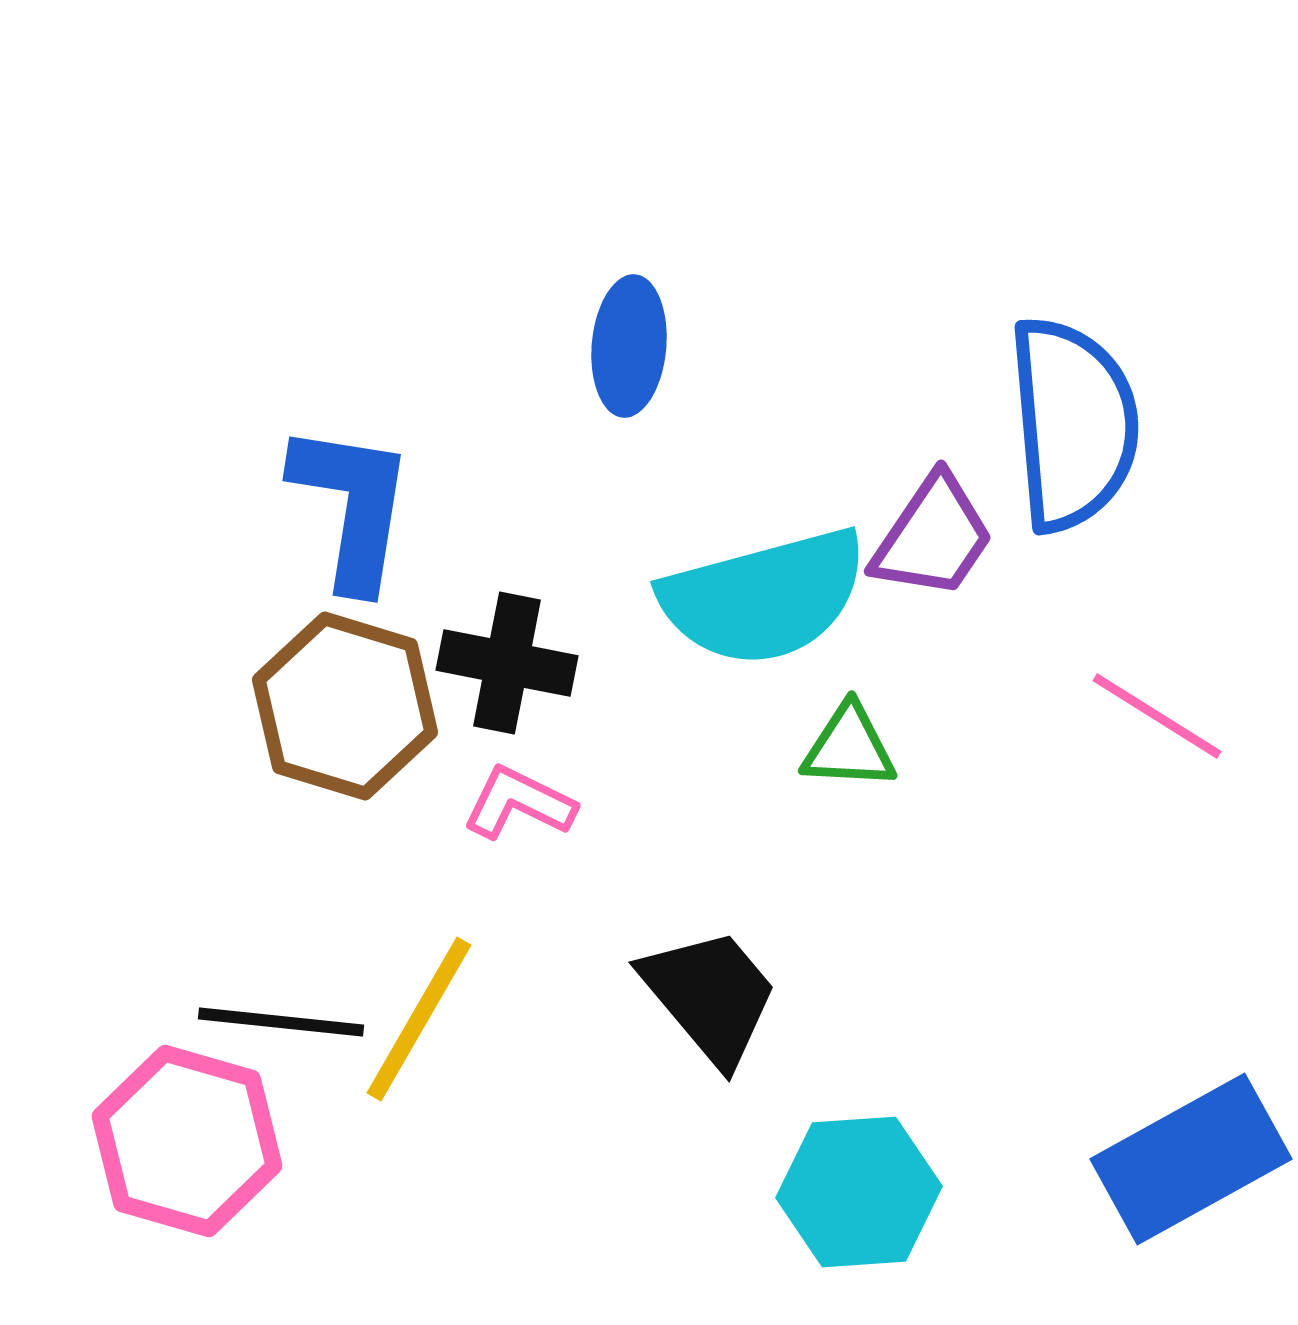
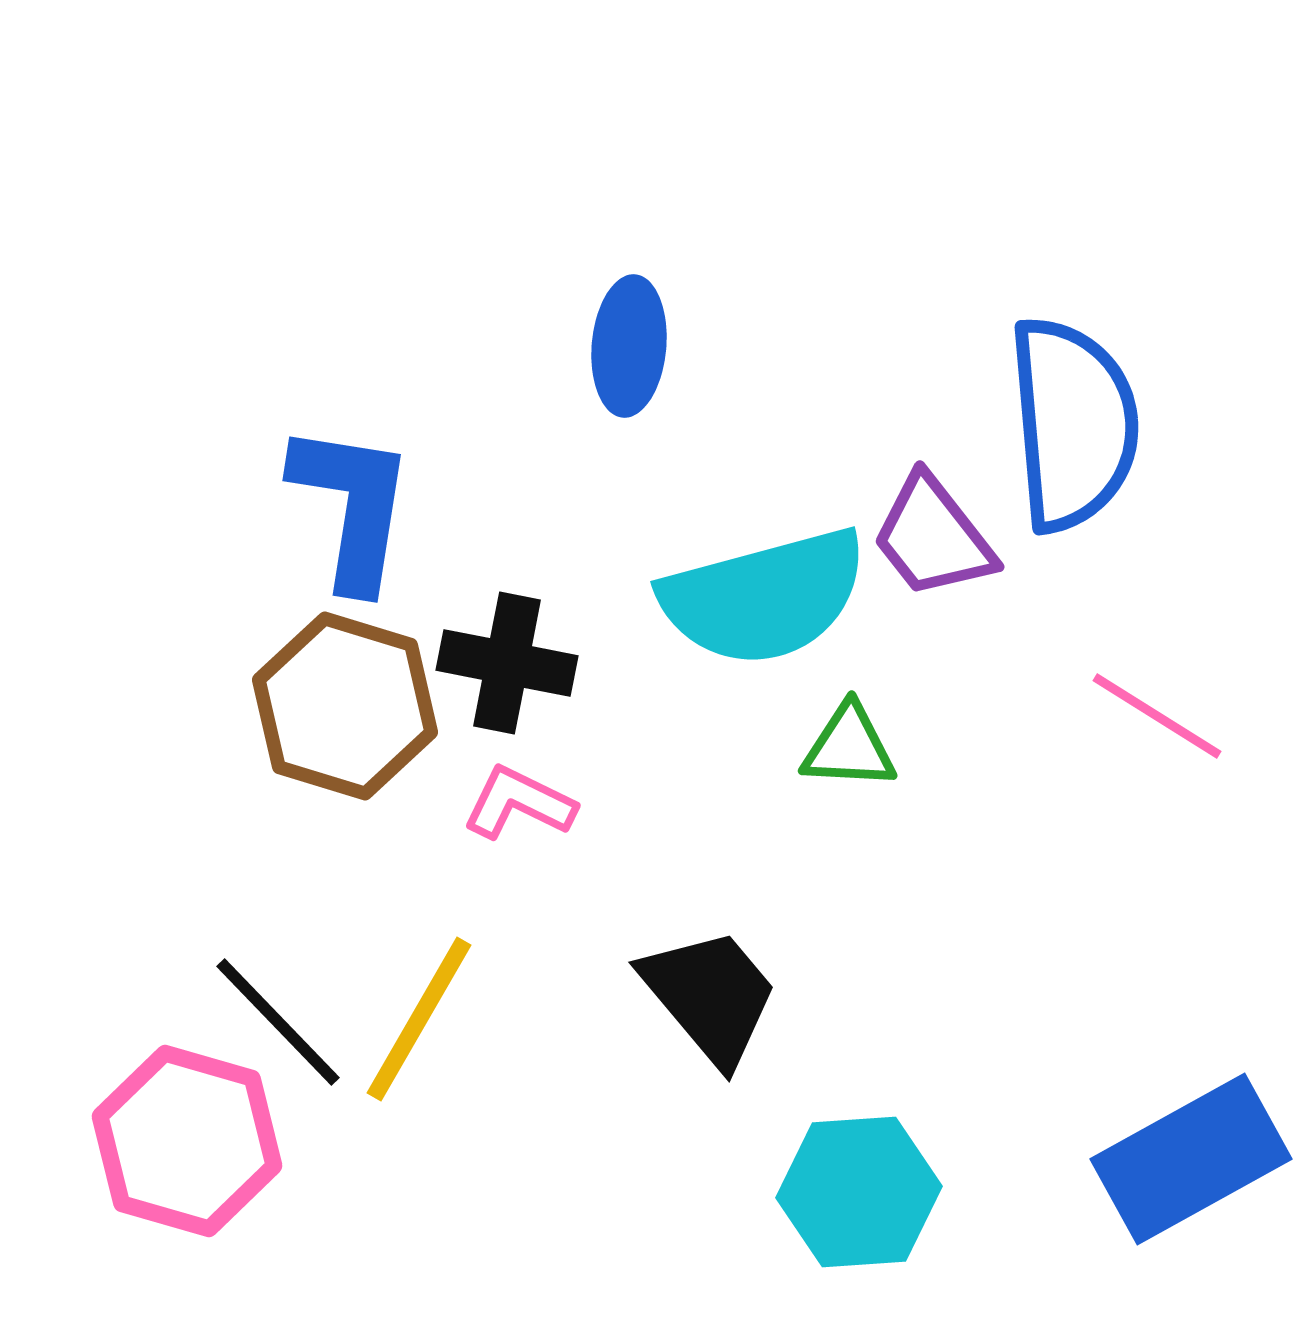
purple trapezoid: rotated 108 degrees clockwise
black line: moved 3 px left; rotated 40 degrees clockwise
